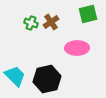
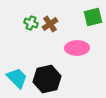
green square: moved 5 px right, 3 px down
brown cross: moved 1 px left, 2 px down
cyan trapezoid: moved 2 px right, 2 px down
